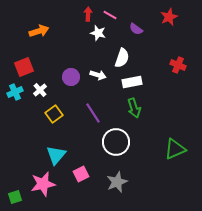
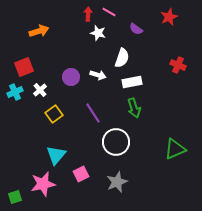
pink line: moved 1 px left, 3 px up
